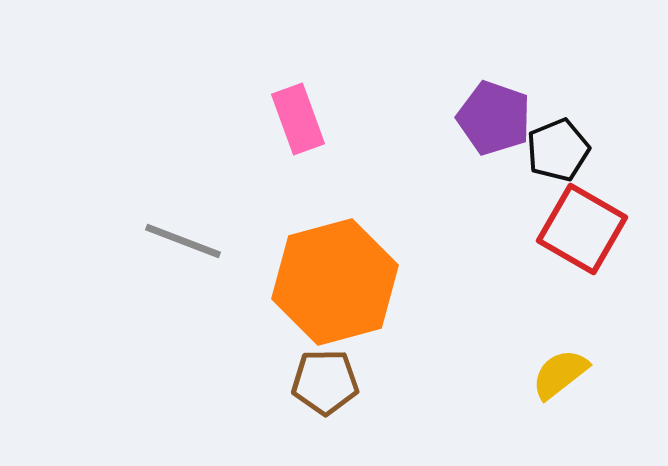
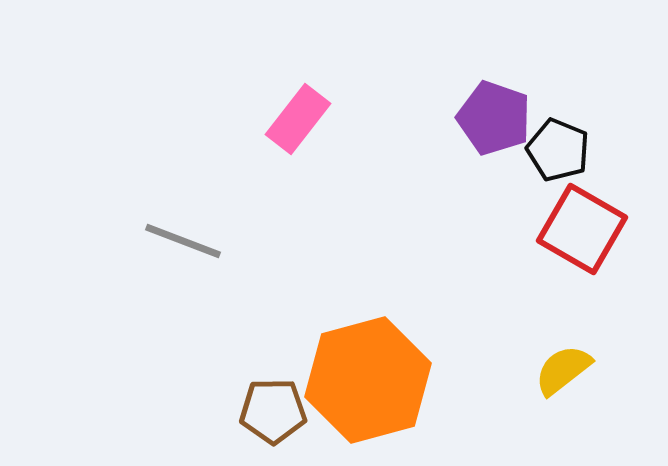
pink rectangle: rotated 58 degrees clockwise
black pentagon: rotated 28 degrees counterclockwise
orange hexagon: moved 33 px right, 98 px down
yellow semicircle: moved 3 px right, 4 px up
brown pentagon: moved 52 px left, 29 px down
